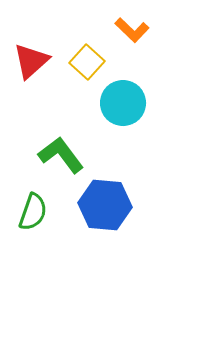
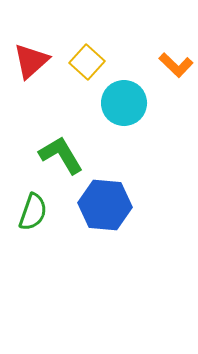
orange L-shape: moved 44 px right, 35 px down
cyan circle: moved 1 px right
green L-shape: rotated 6 degrees clockwise
